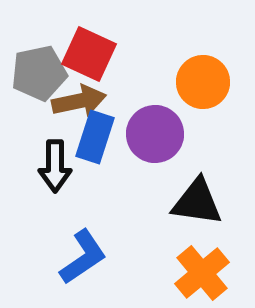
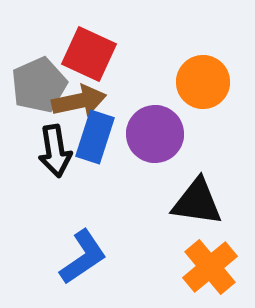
gray pentagon: moved 12 px down; rotated 12 degrees counterclockwise
black arrow: moved 15 px up; rotated 9 degrees counterclockwise
orange cross: moved 8 px right, 6 px up
